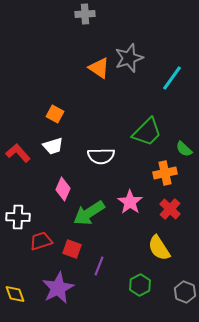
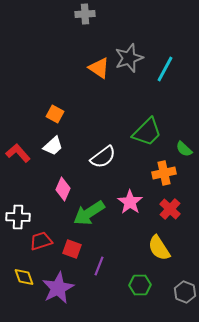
cyan line: moved 7 px left, 9 px up; rotated 8 degrees counterclockwise
white trapezoid: rotated 25 degrees counterclockwise
white semicircle: moved 2 px right, 1 px down; rotated 36 degrees counterclockwise
orange cross: moved 1 px left
green hexagon: rotated 25 degrees clockwise
yellow diamond: moved 9 px right, 17 px up
